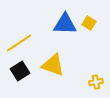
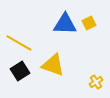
yellow square: rotated 32 degrees clockwise
yellow line: rotated 64 degrees clockwise
yellow cross: rotated 24 degrees counterclockwise
